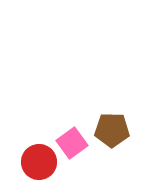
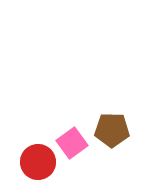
red circle: moved 1 px left
